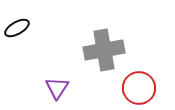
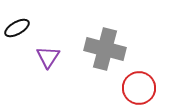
gray cross: moved 1 px right, 1 px up; rotated 24 degrees clockwise
purple triangle: moved 9 px left, 31 px up
